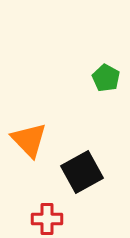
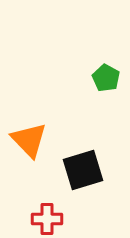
black square: moved 1 px right, 2 px up; rotated 12 degrees clockwise
